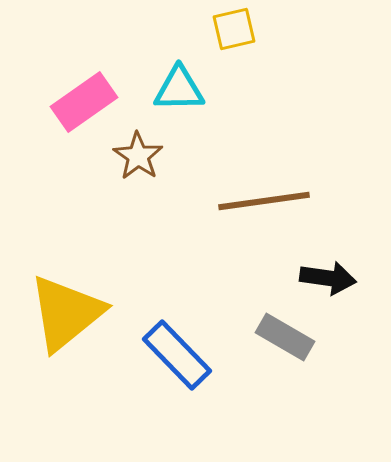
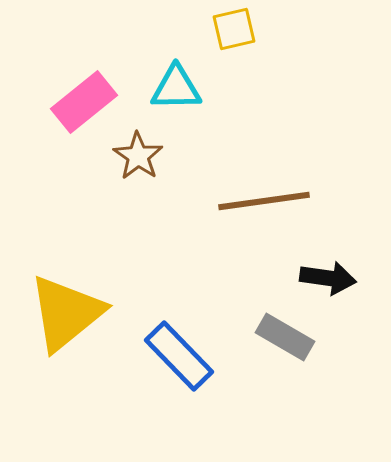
cyan triangle: moved 3 px left, 1 px up
pink rectangle: rotated 4 degrees counterclockwise
blue rectangle: moved 2 px right, 1 px down
